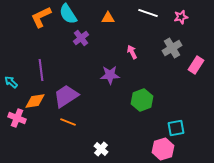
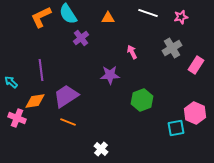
pink hexagon: moved 32 px right, 36 px up; rotated 20 degrees counterclockwise
